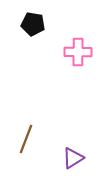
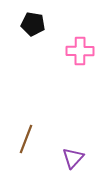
pink cross: moved 2 px right, 1 px up
purple triangle: rotated 15 degrees counterclockwise
